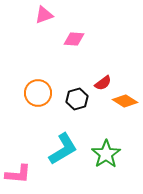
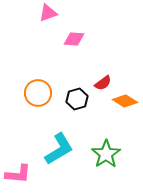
pink triangle: moved 4 px right, 2 px up
cyan L-shape: moved 4 px left
